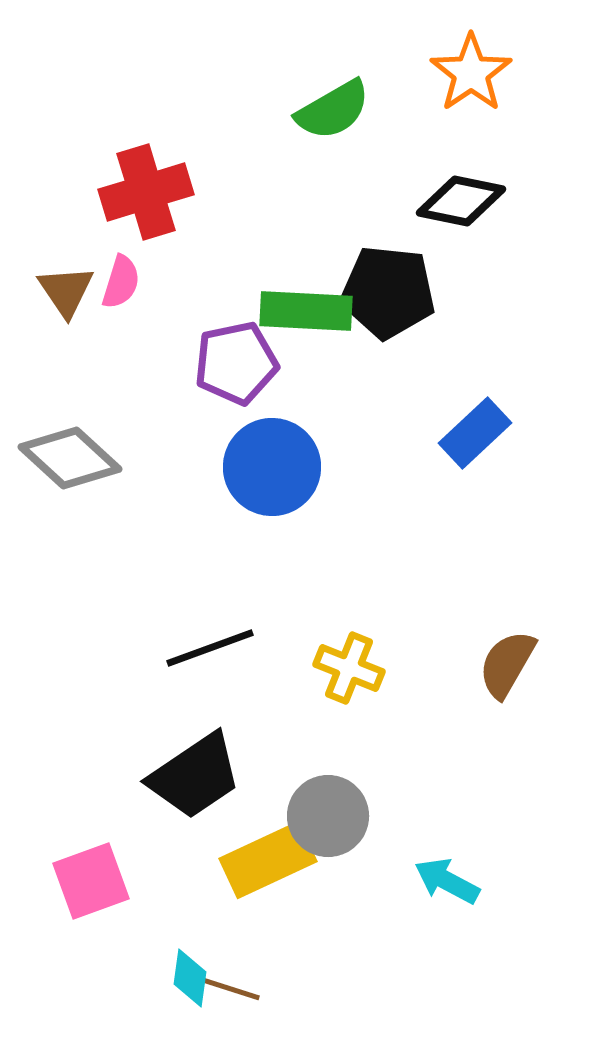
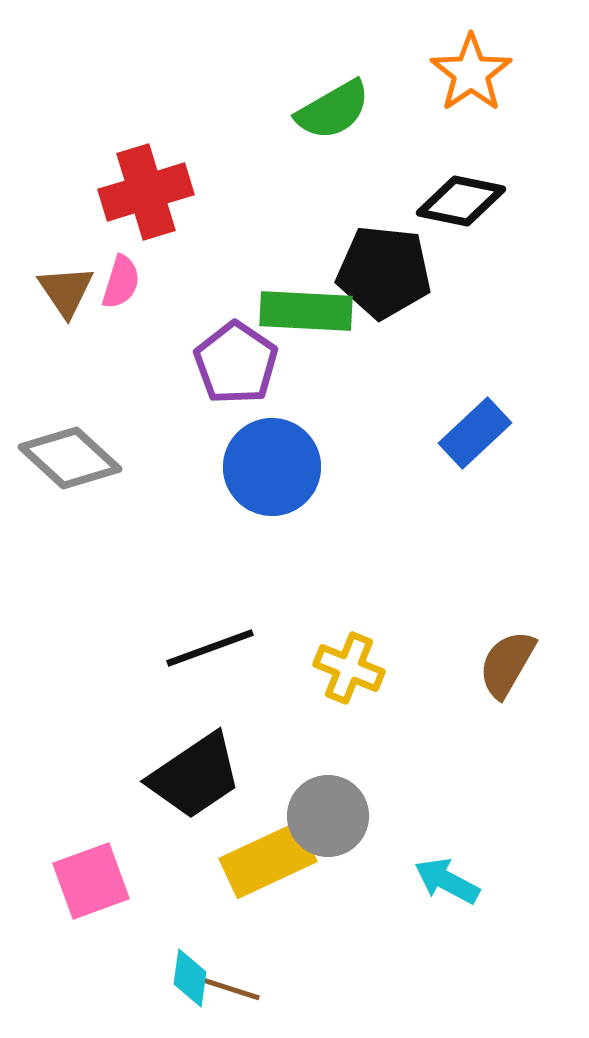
black pentagon: moved 4 px left, 20 px up
purple pentagon: rotated 26 degrees counterclockwise
